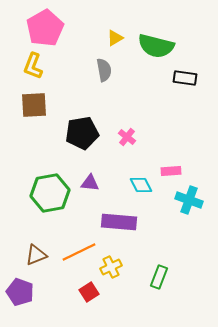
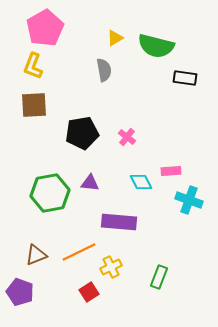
cyan diamond: moved 3 px up
